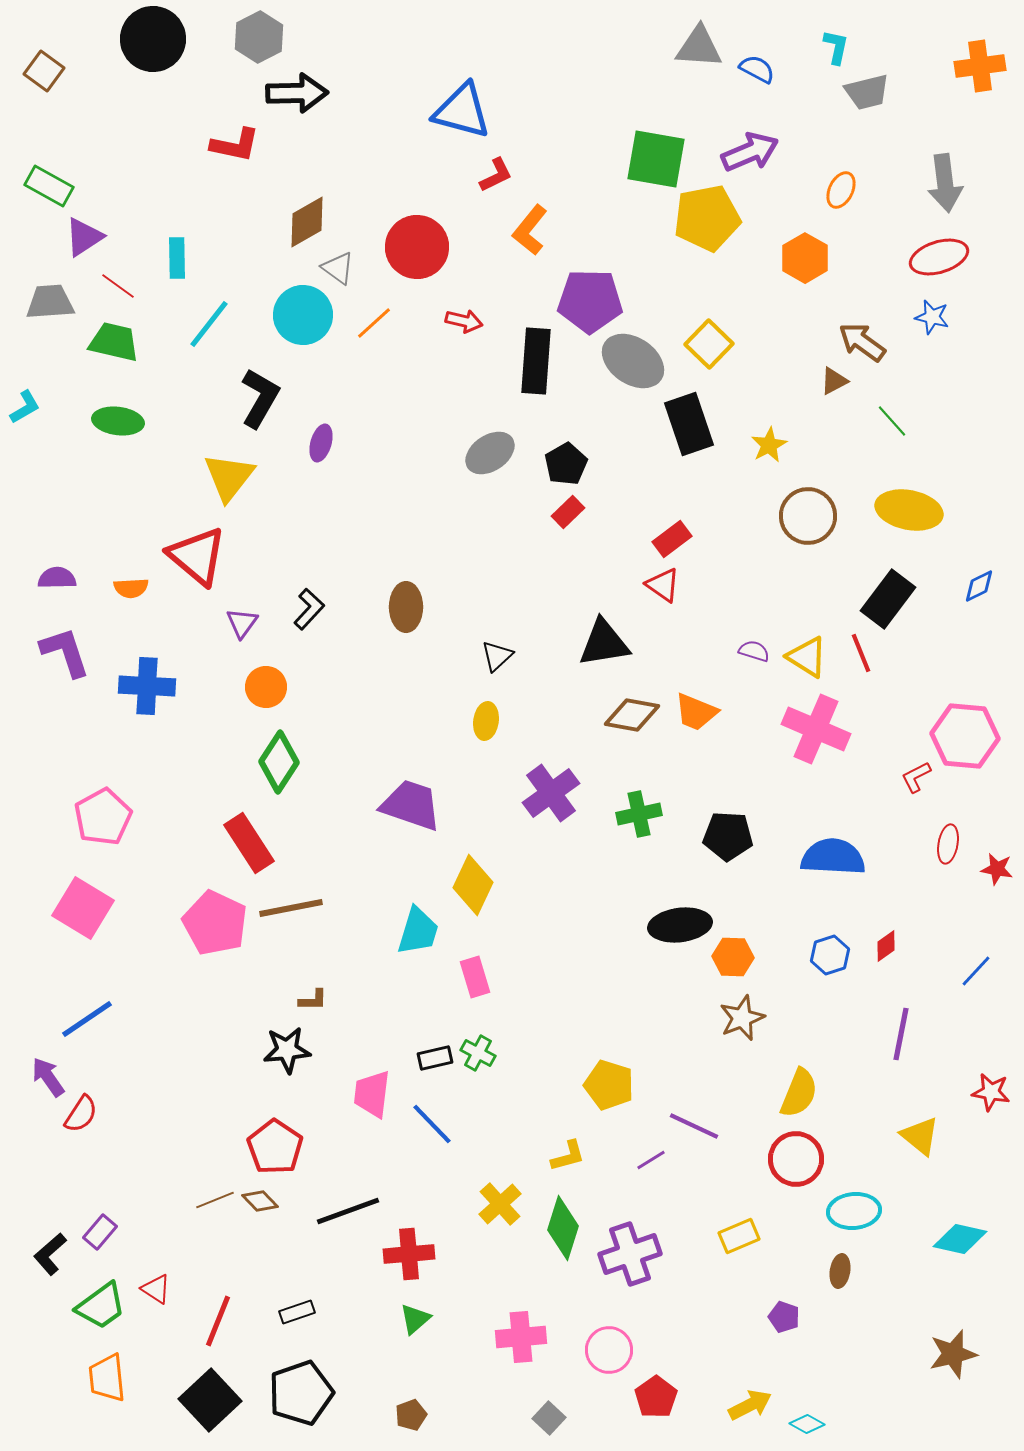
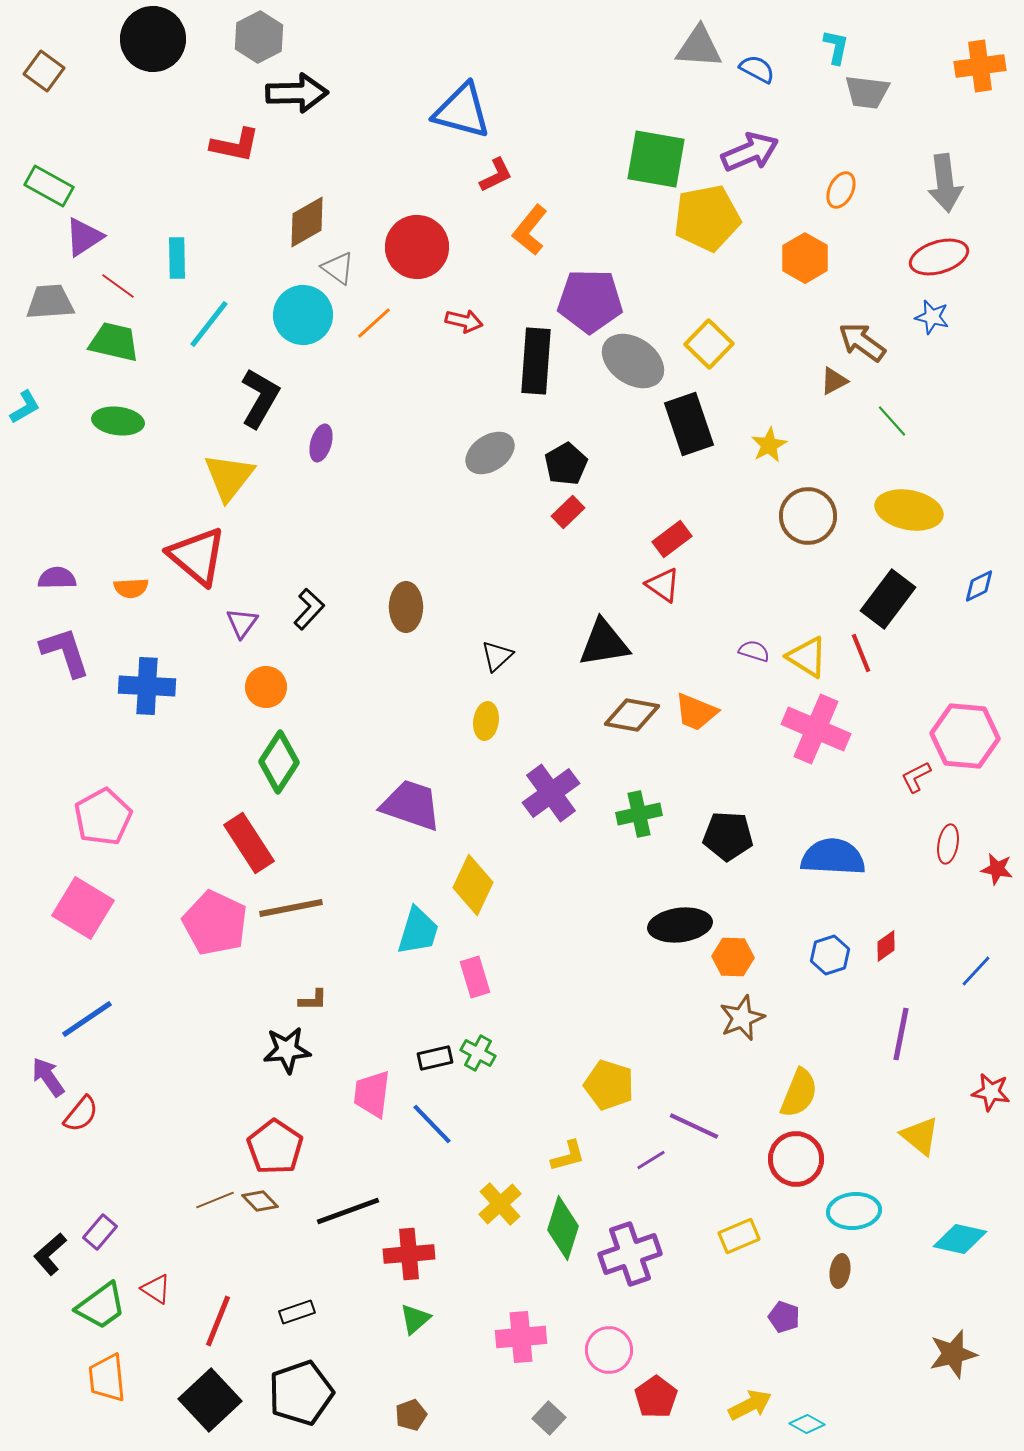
gray trapezoid at (867, 92): rotated 21 degrees clockwise
red semicircle at (81, 1114): rotated 6 degrees clockwise
